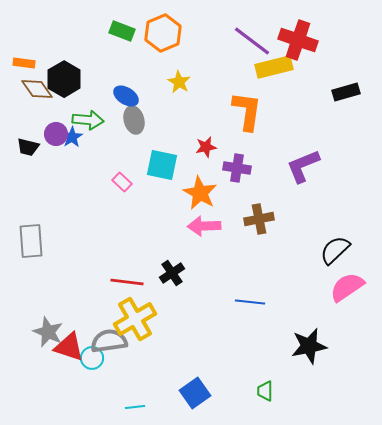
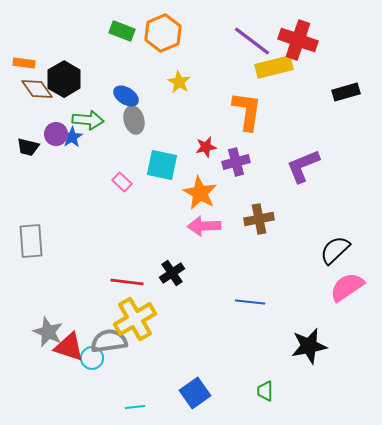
purple cross: moved 1 px left, 6 px up; rotated 24 degrees counterclockwise
